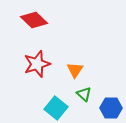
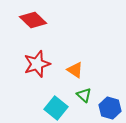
red diamond: moved 1 px left
orange triangle: rotated 30 degrees counterclockwise
green triangle: moved 1 px down
blue hexagon: moved 1 px left; rotated 15 degrees clockwise
